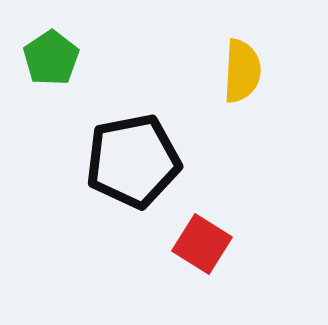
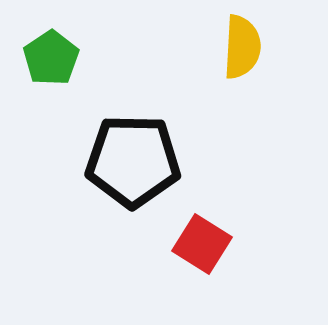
yellow semicircle: moved 24 px up
black pentagon: rotated 12 degrees clockwise
